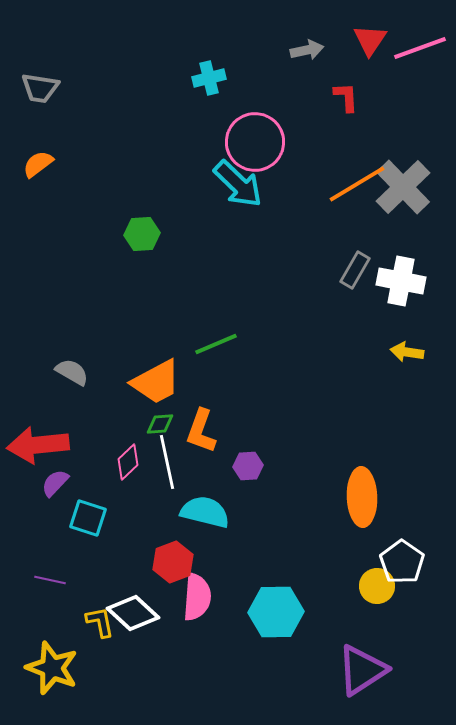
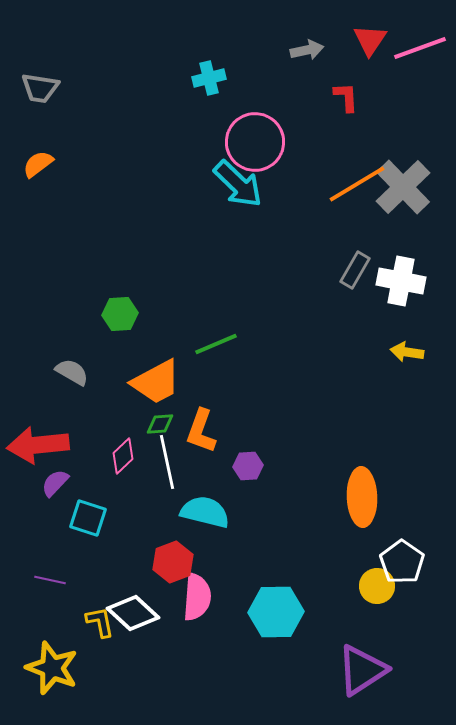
green hexagon: moved 22 px left, 80 px down
pink diamond: moved 5 px left, 6 px up
